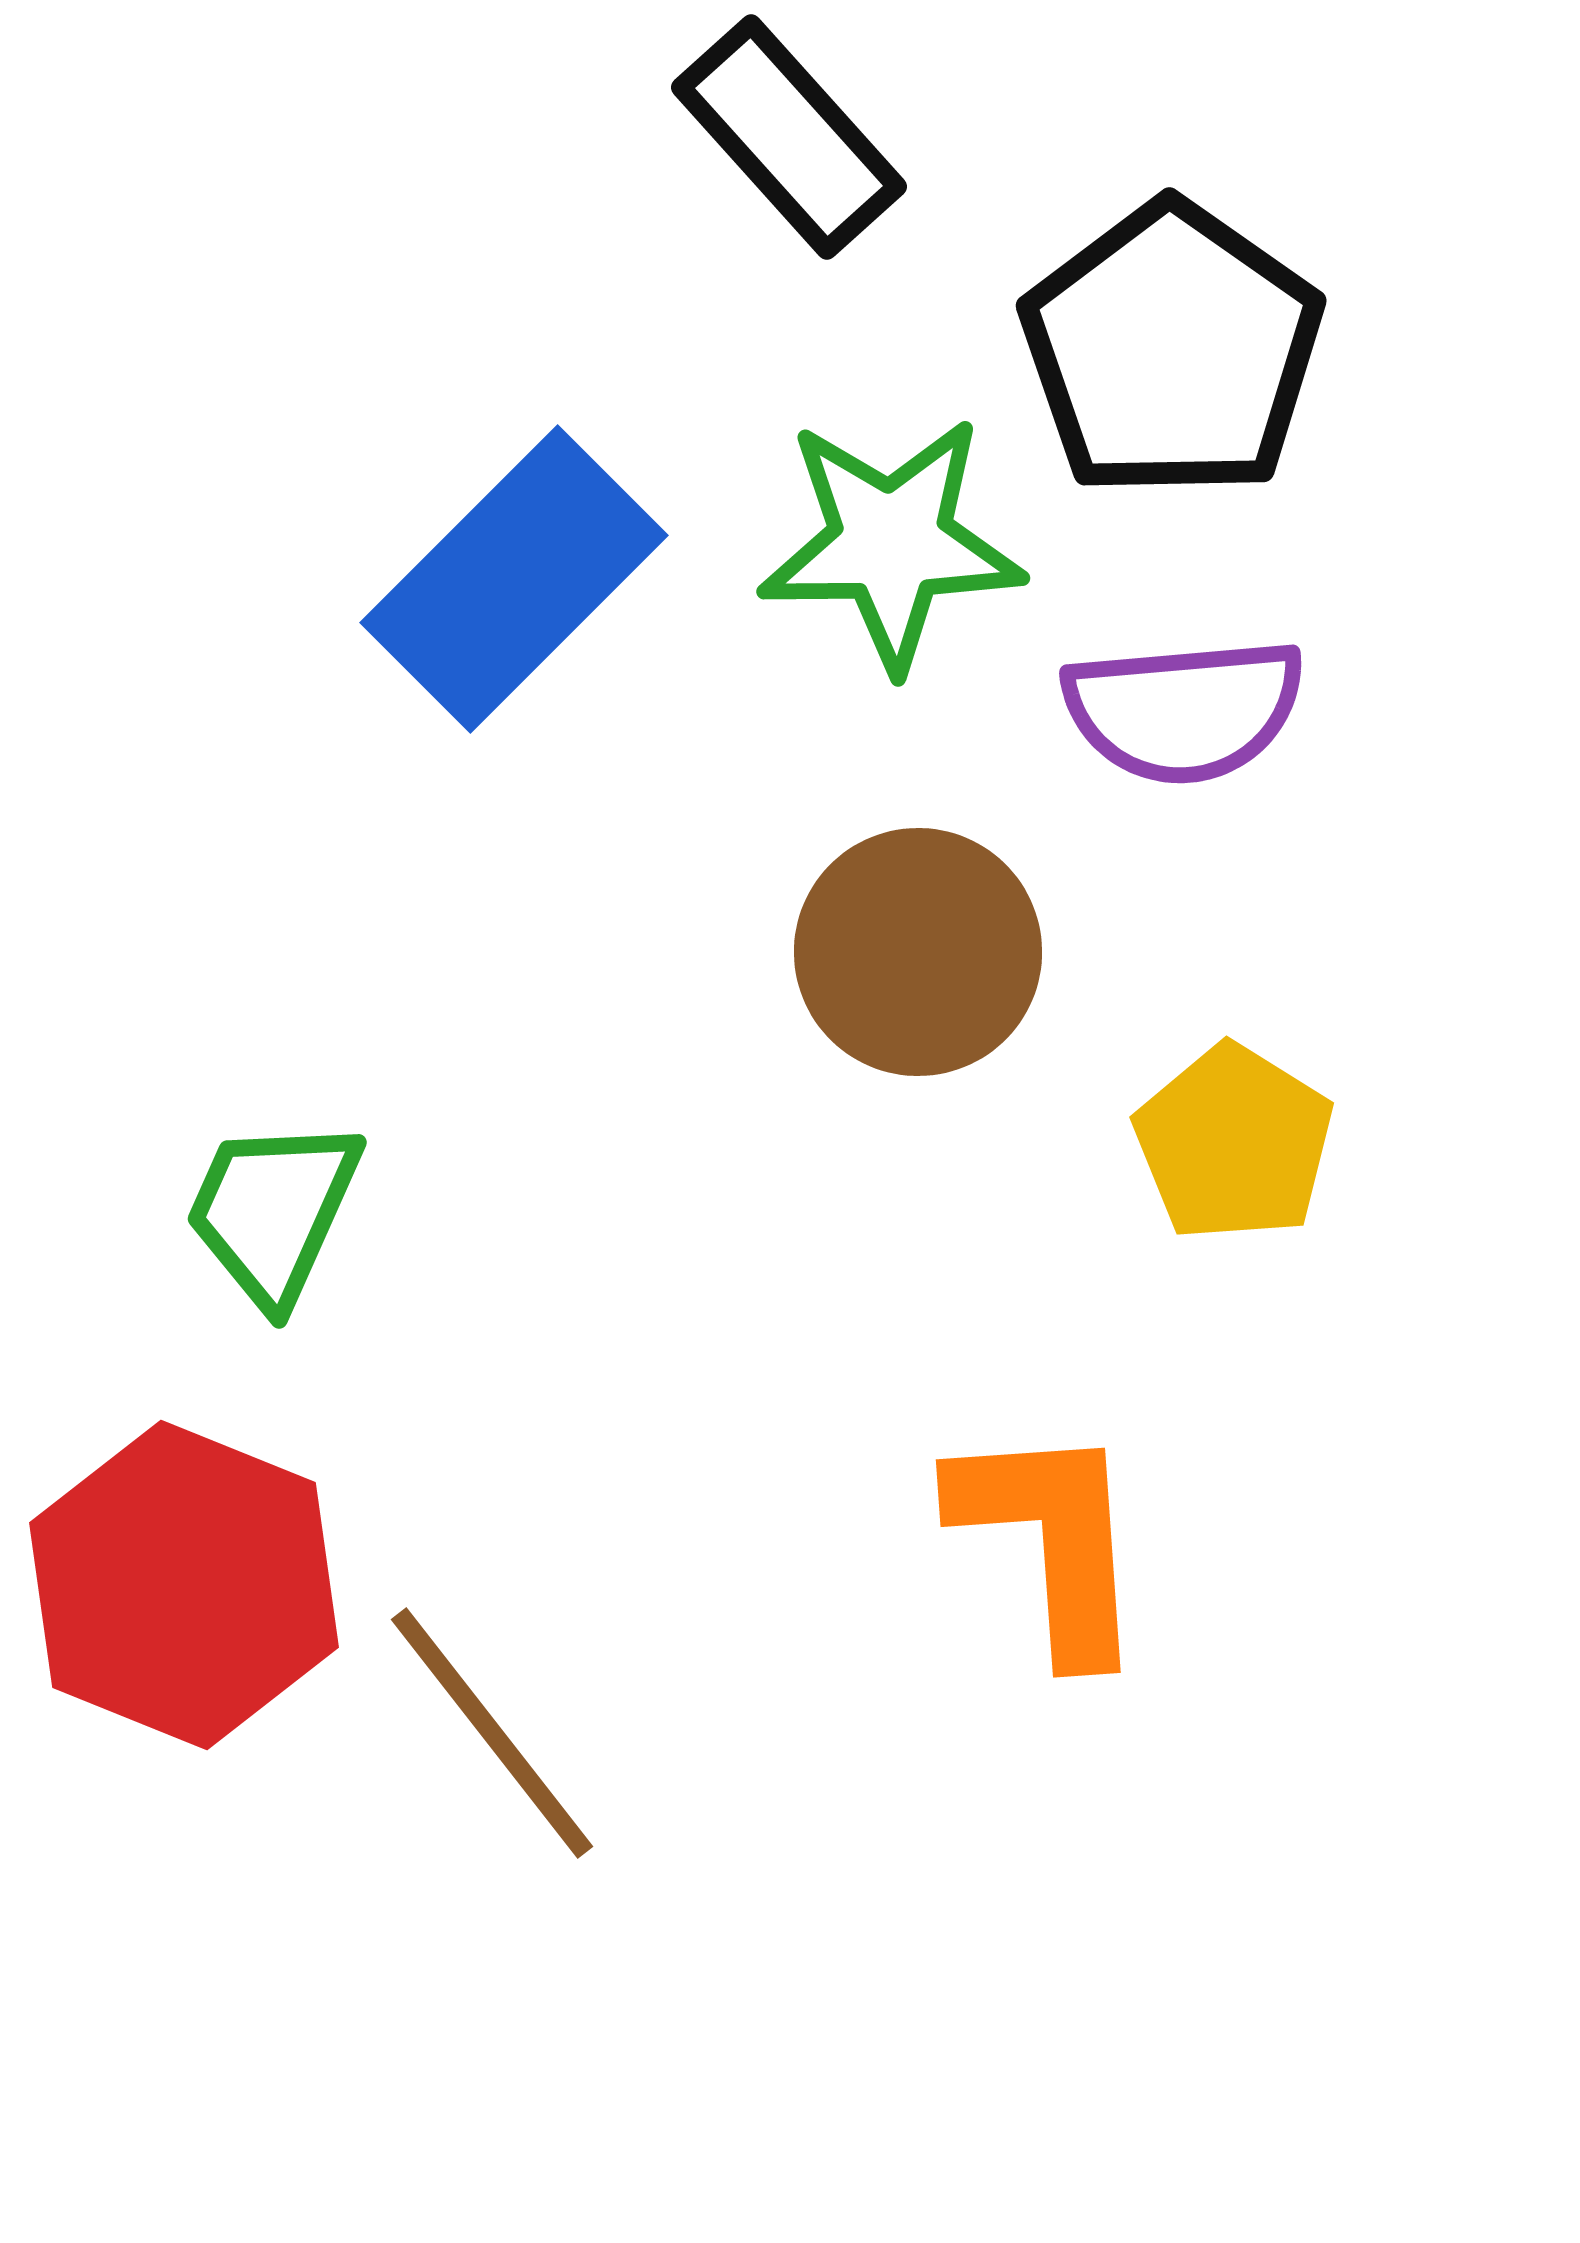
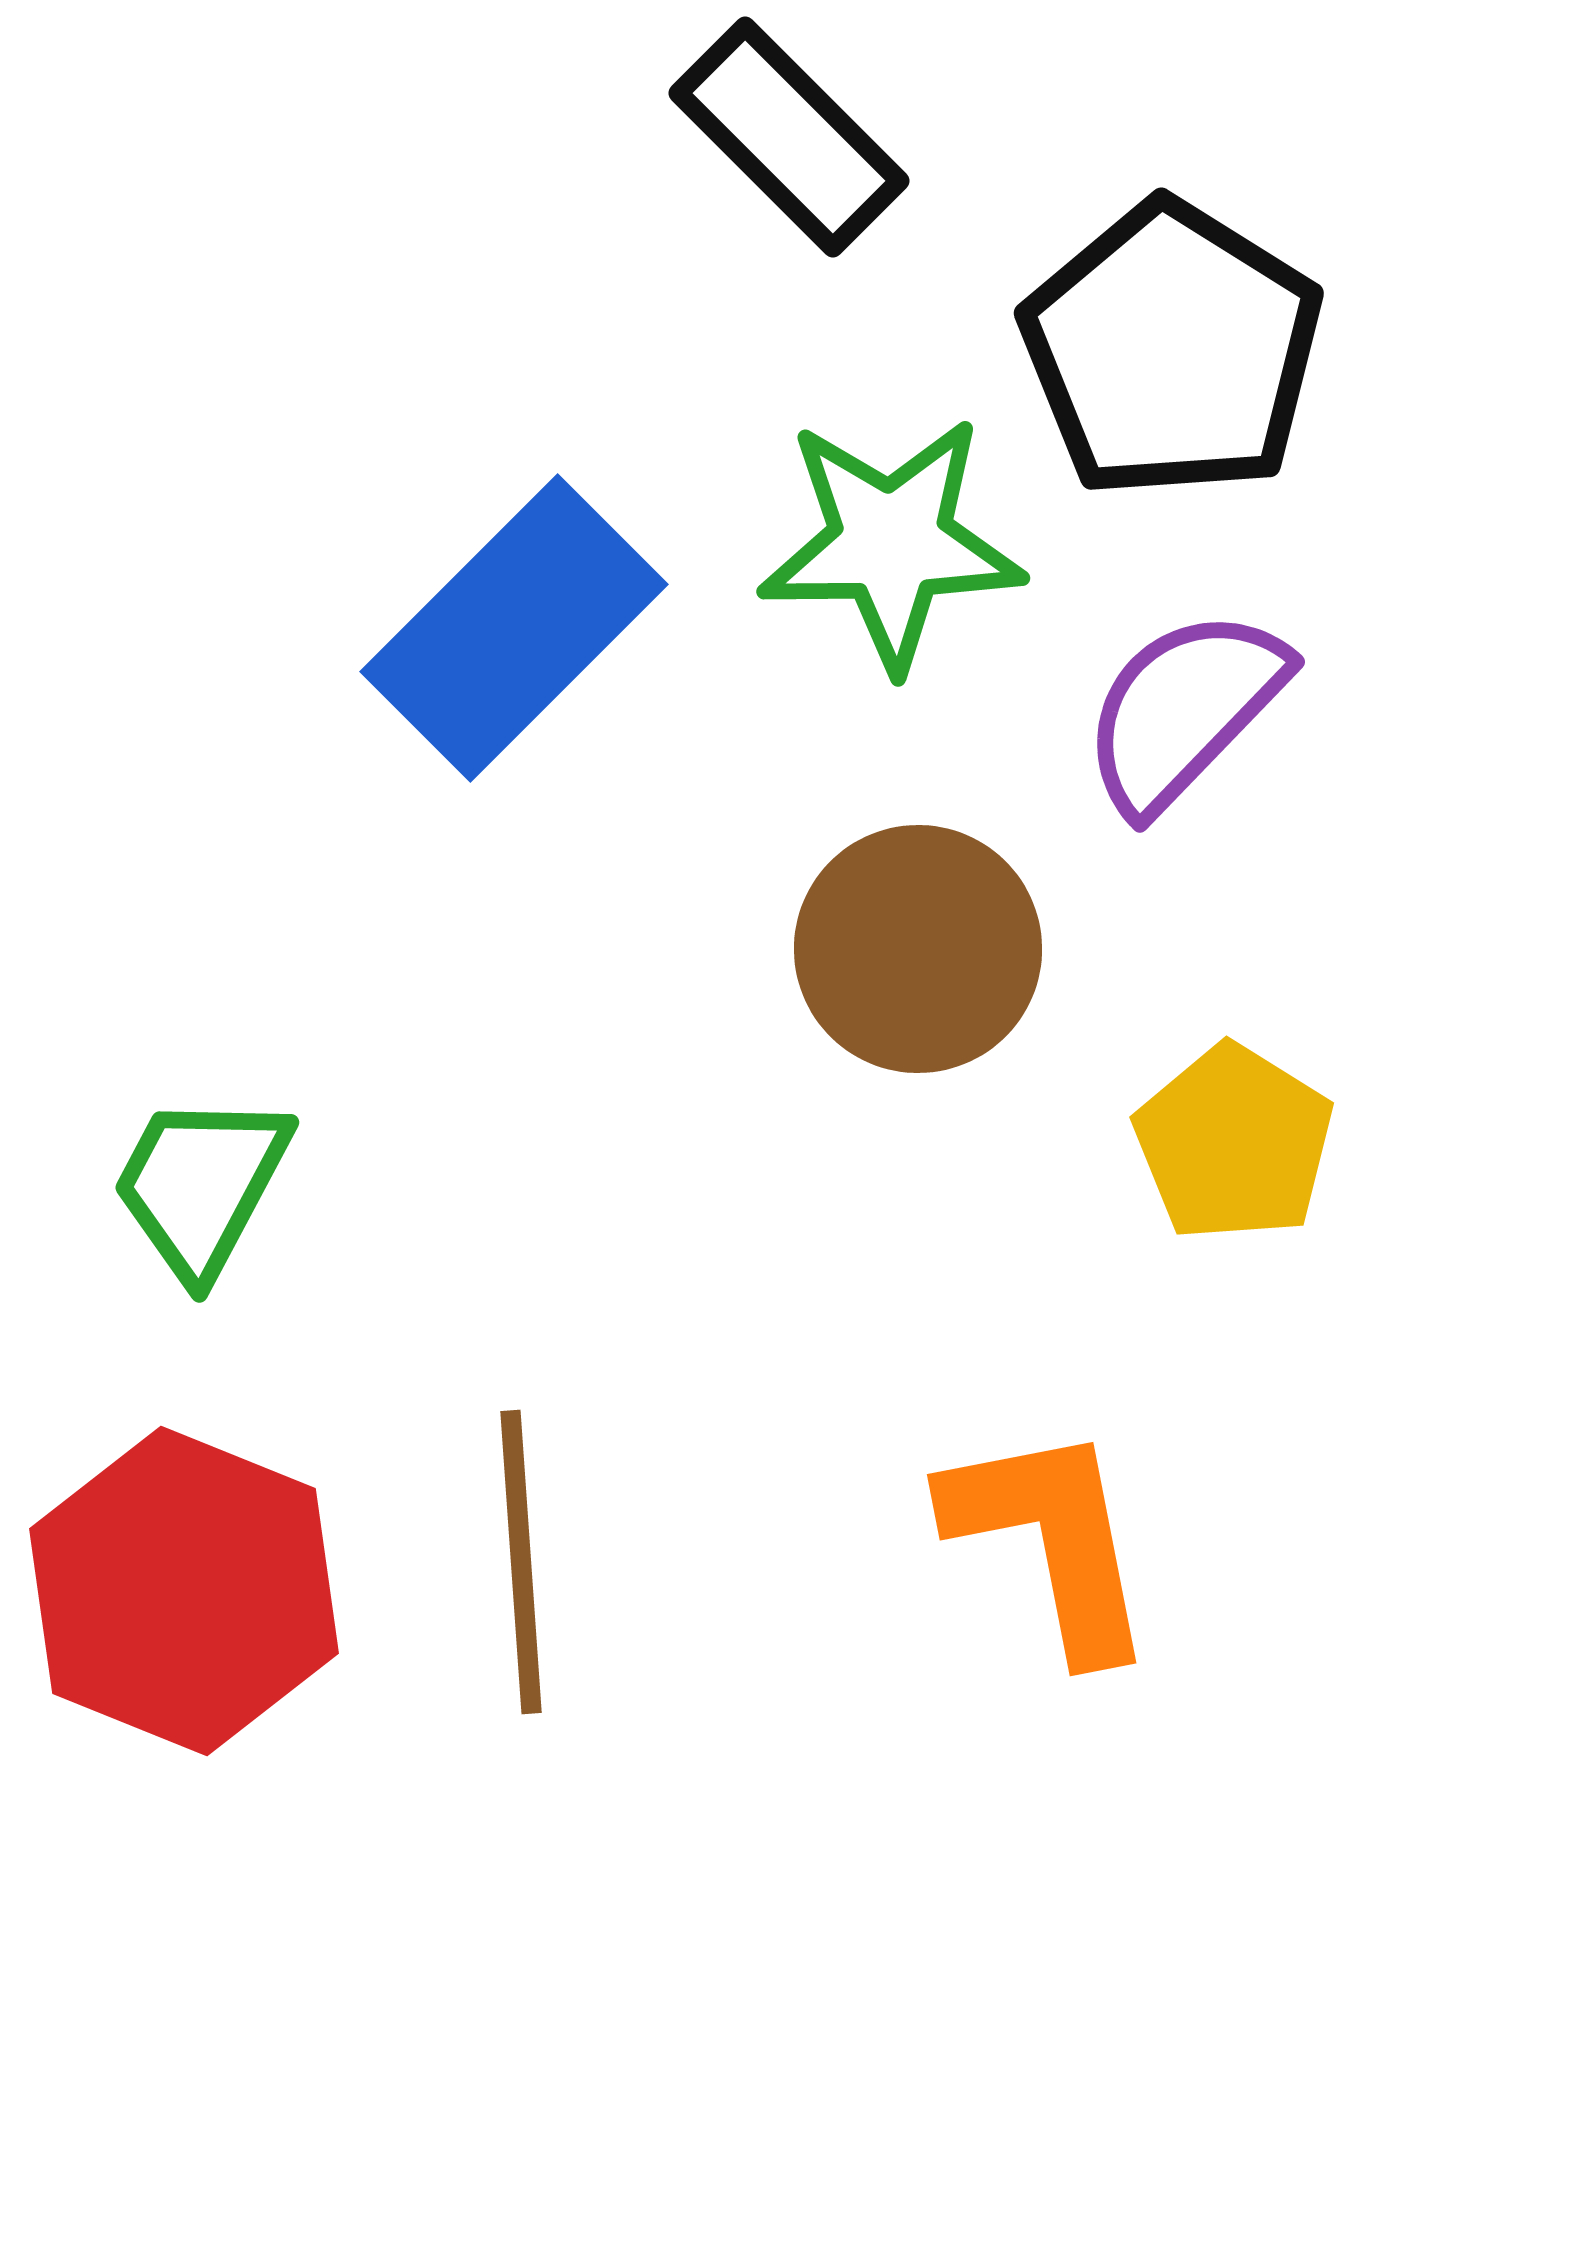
black rectangle: rotated 3 degrees counterclockwise
black pentagon: rotated 3 degrees counterclockwise
blue rectangle: moved 49 px down
purple semicircle: rotated 139 degrees clockwise
brown circle: moved 3 px up
green trapezoid: moved 72 px left, 26 px up; rotated 4 degrees clockwise
orange L-shape: rotated 7 degrees counterclockwise
red hexagon: moved 6 px down
brown line: moved 29 px right, 171 px up; rotated 34 degrees clockwise
